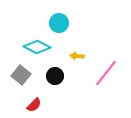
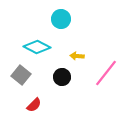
cyan circle: moved 2 px right, 4 px up
black circle: moved 7 px right, 1 px down
